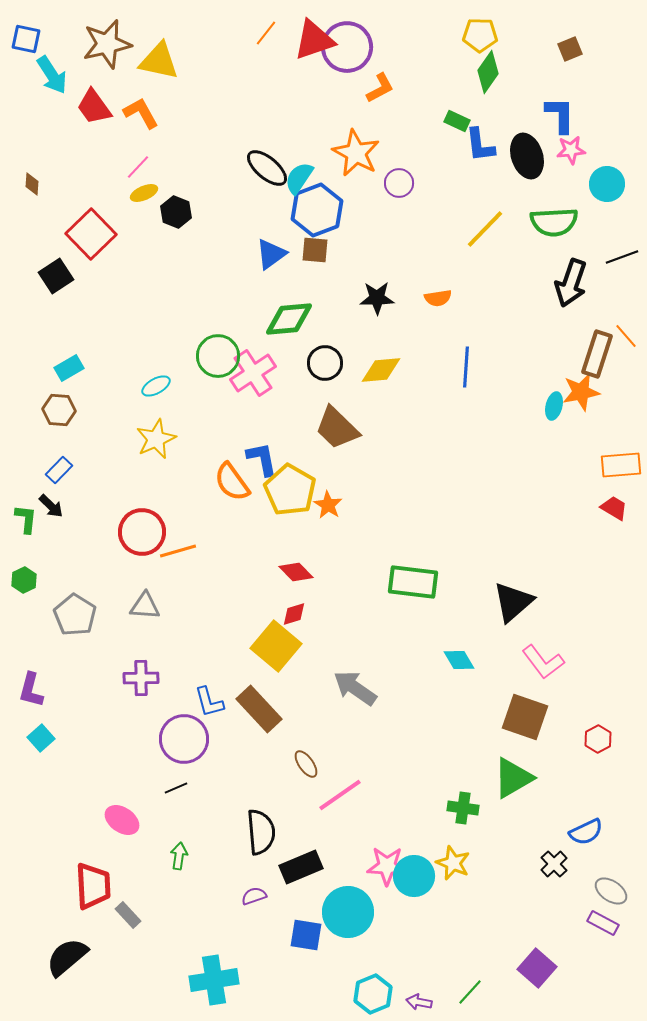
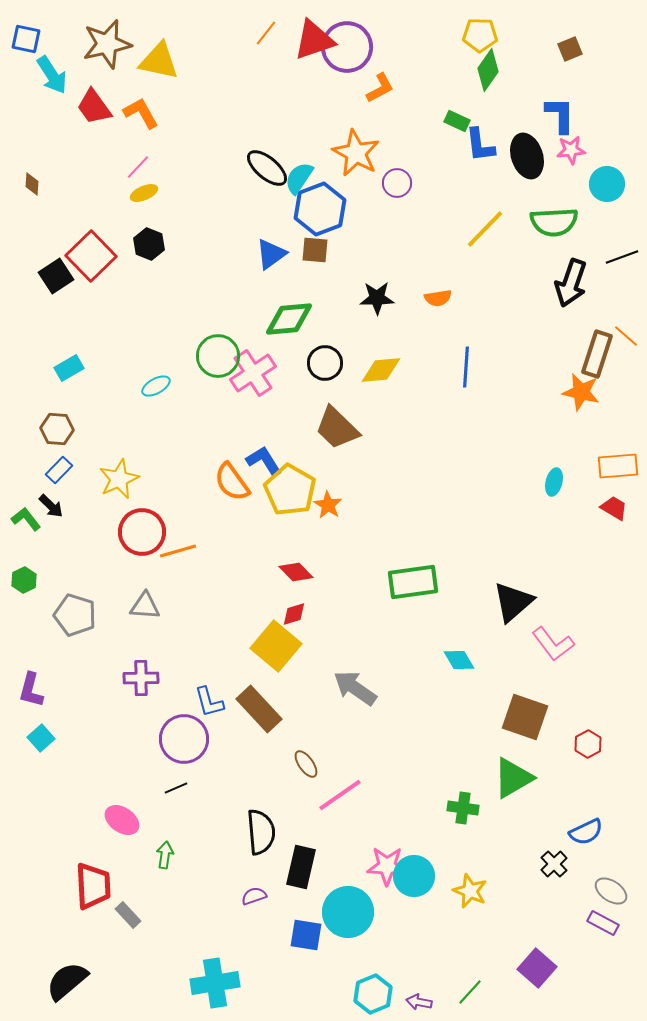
green diamond at (488, 72): moved 2 px up
purple circle at (399, 183): moved 2 px left
blue hexagon at (317, 210): moved 3 px right, 1 px up
black hexagon at (176, 212): moved 27 px left, 32 px down
red square at (91, 234): moved 22 px down
orange line at (626, 336): rotated 8 degrees counterclockwise
orange star at (581, 392): rotated 24 degrees clockwise
cyan ellipse at (554, 406): moved 76 px down
brown hexagon at (59, 410): moved 2 px left, 19 px down
yellow star at (156, 439): moved 37 px left, 40 px down
blue L-shape at (262, 459): moved 2 px right, 2 px down; rotated 21 degrees counterclockwise
orange rectangle at (621, 465): moved 3 px left, 1 px down
green L-shape at (26, 519): rotated 44 degrees counterclockwise
green rectangle at (413, 582): rotated 15 degrees counterclockwise
gray pentagon at (75, 615): rotated 15 degrees counterclockwise
pink L-shape at (543, 662): moved 10 px right, 18 px up
red hexagon at (598, 739): moved 10 px left, 5 px down
green arrow at (179, 856): moved 14 px left, 1 px up
yellow star at (453, 863): moved 17 px right, 28 px down
black rectangle at (301, 867): rotated 54 degrees counterclockwise
black semicircle at (67, 957): moved 24 px down
cyan cross at (214, 980): moved 1 px right, 3 px down
